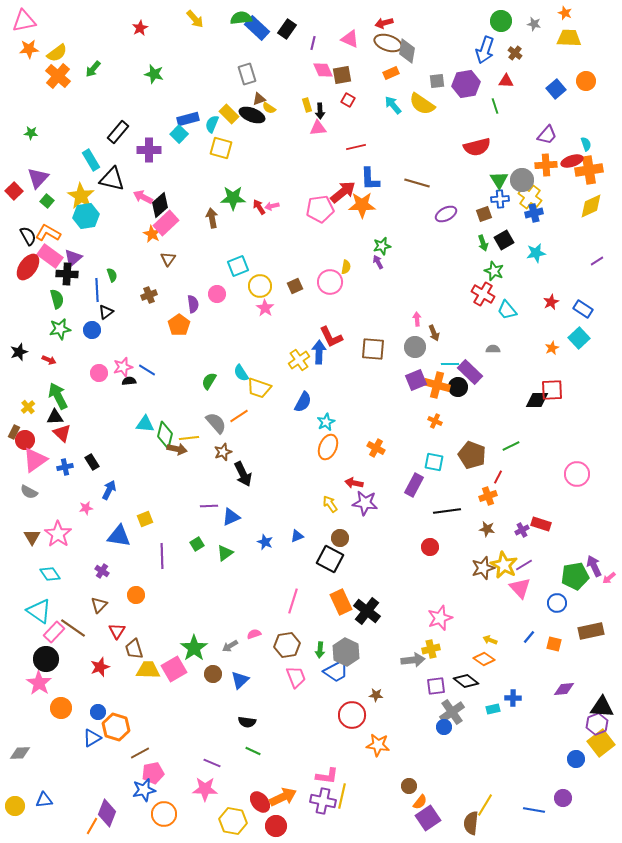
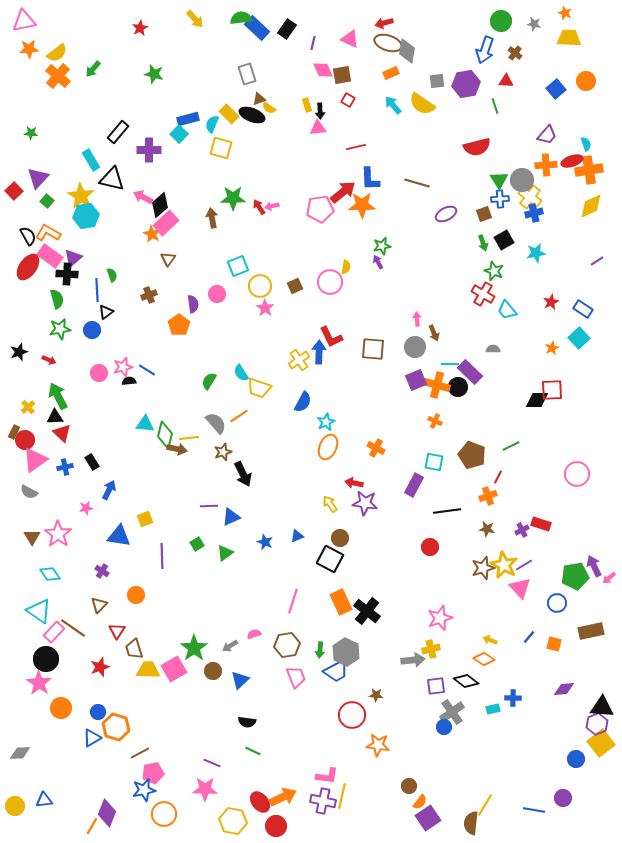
brown circle at (213, 674): moved 3 px up
